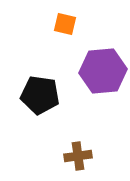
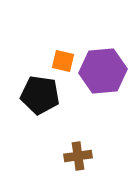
orange square: moved 2 px left, 37 px down
